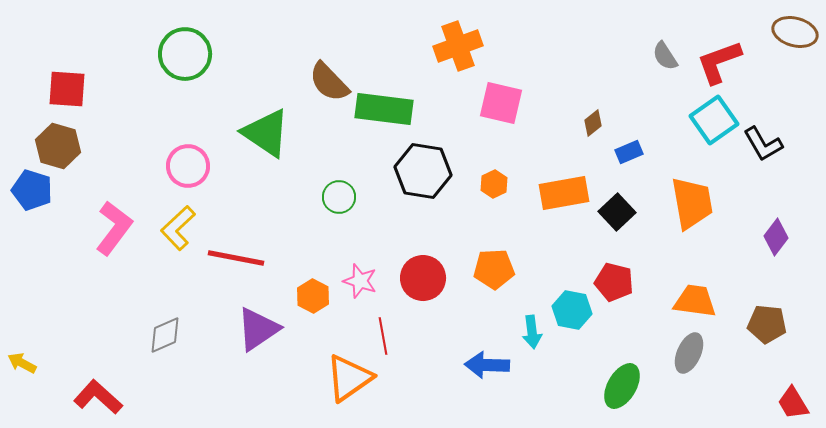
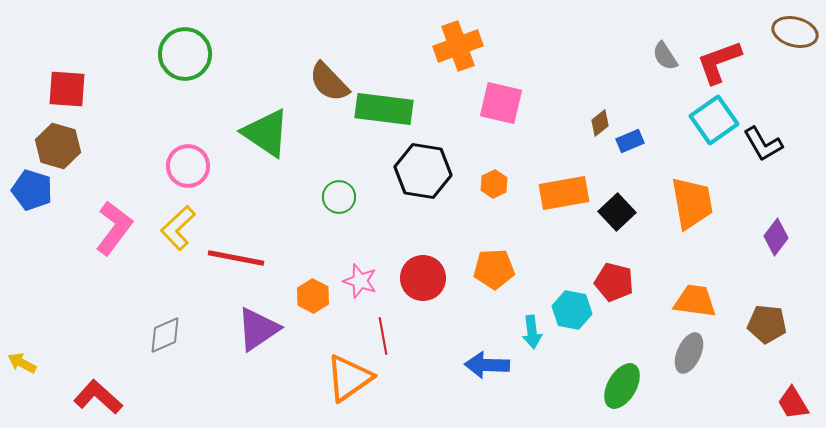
brown diamond at (593, 123): moved 7 px right
blue rectangle at (629, 152): moved 1 px right, 11 px up
